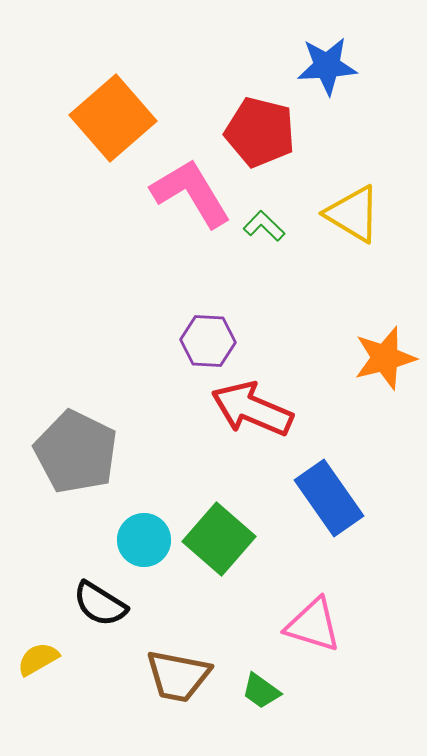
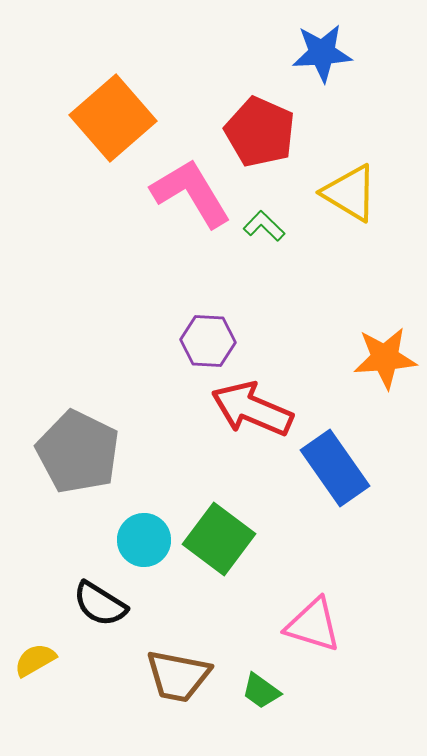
blue star: moved 5 px left, 13 px up
red pentagon: rotated 10 degrees clockwise
yellow triangle: moved 3 px left, 21 px up
orange star: rotated 10 degrees clockwise
gray pentagon: moved 2 px right
blue rectangle: moved 6 px right, 30 px up
green square: rotated 4 degrees counterclockwise
yellow semicircle: moved 3 px left, 1 px down
